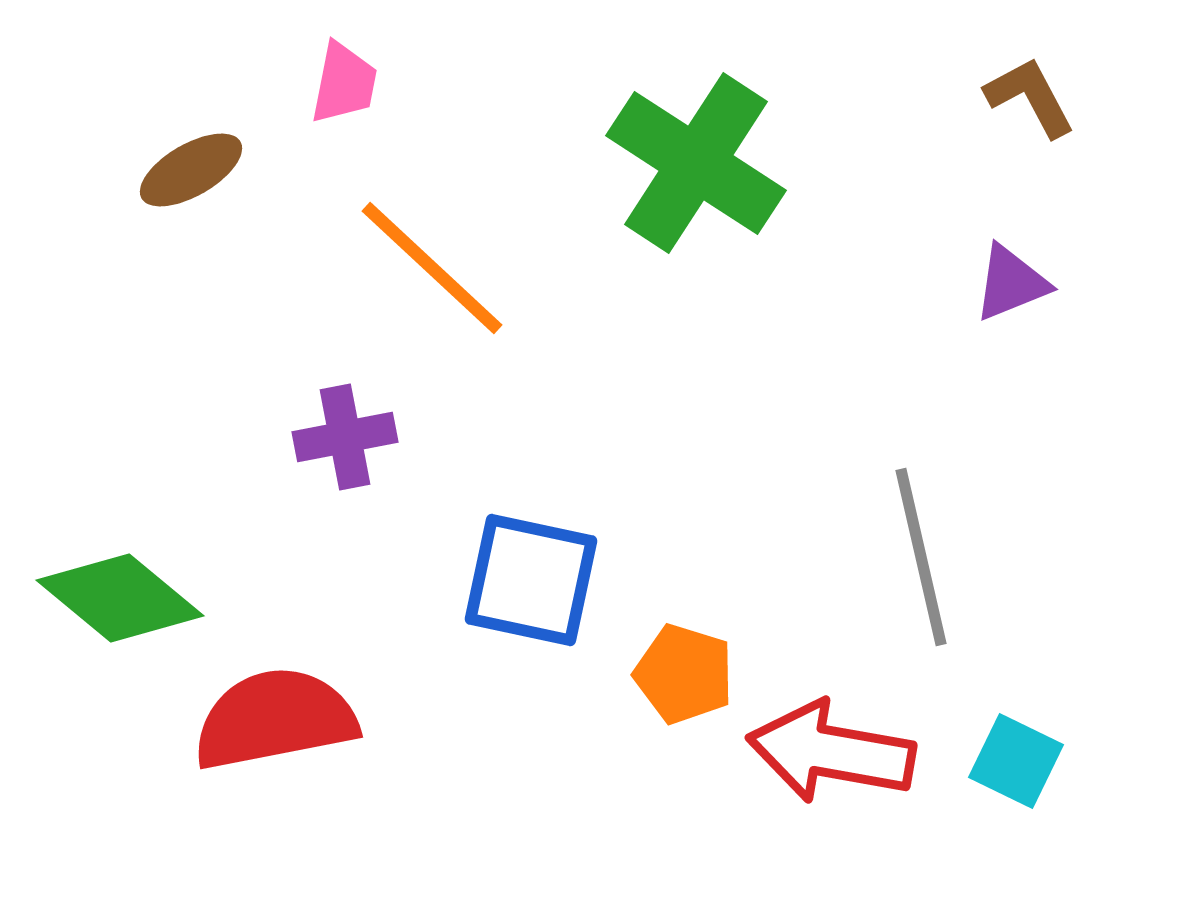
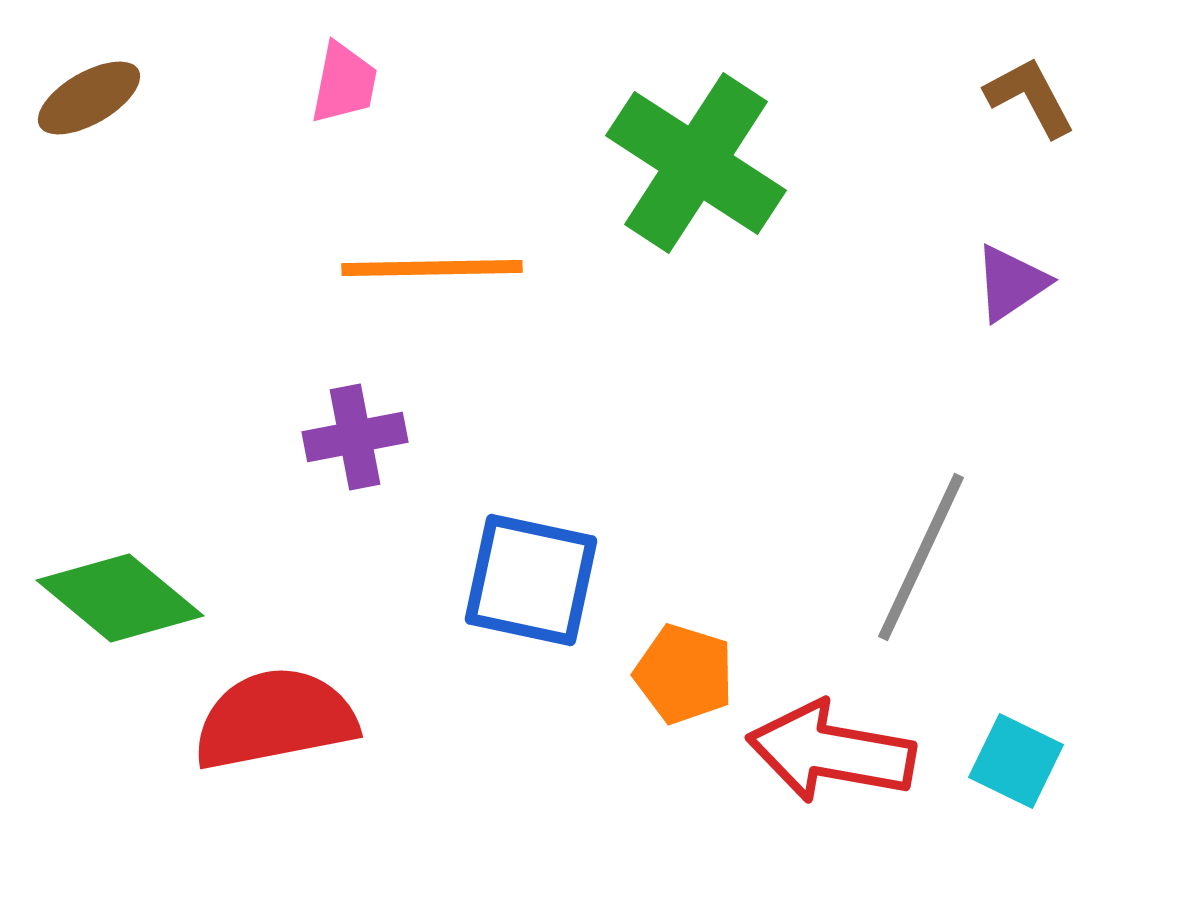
brown ellipse: moved 102 px left, 72 px up
orange line: rotated 44 degrees counterclockwise
purple triangle: rotated 12 degrees counterclockwise
purple cross: moved 10 px right
gray line: rotated 38 degrees clockwise
